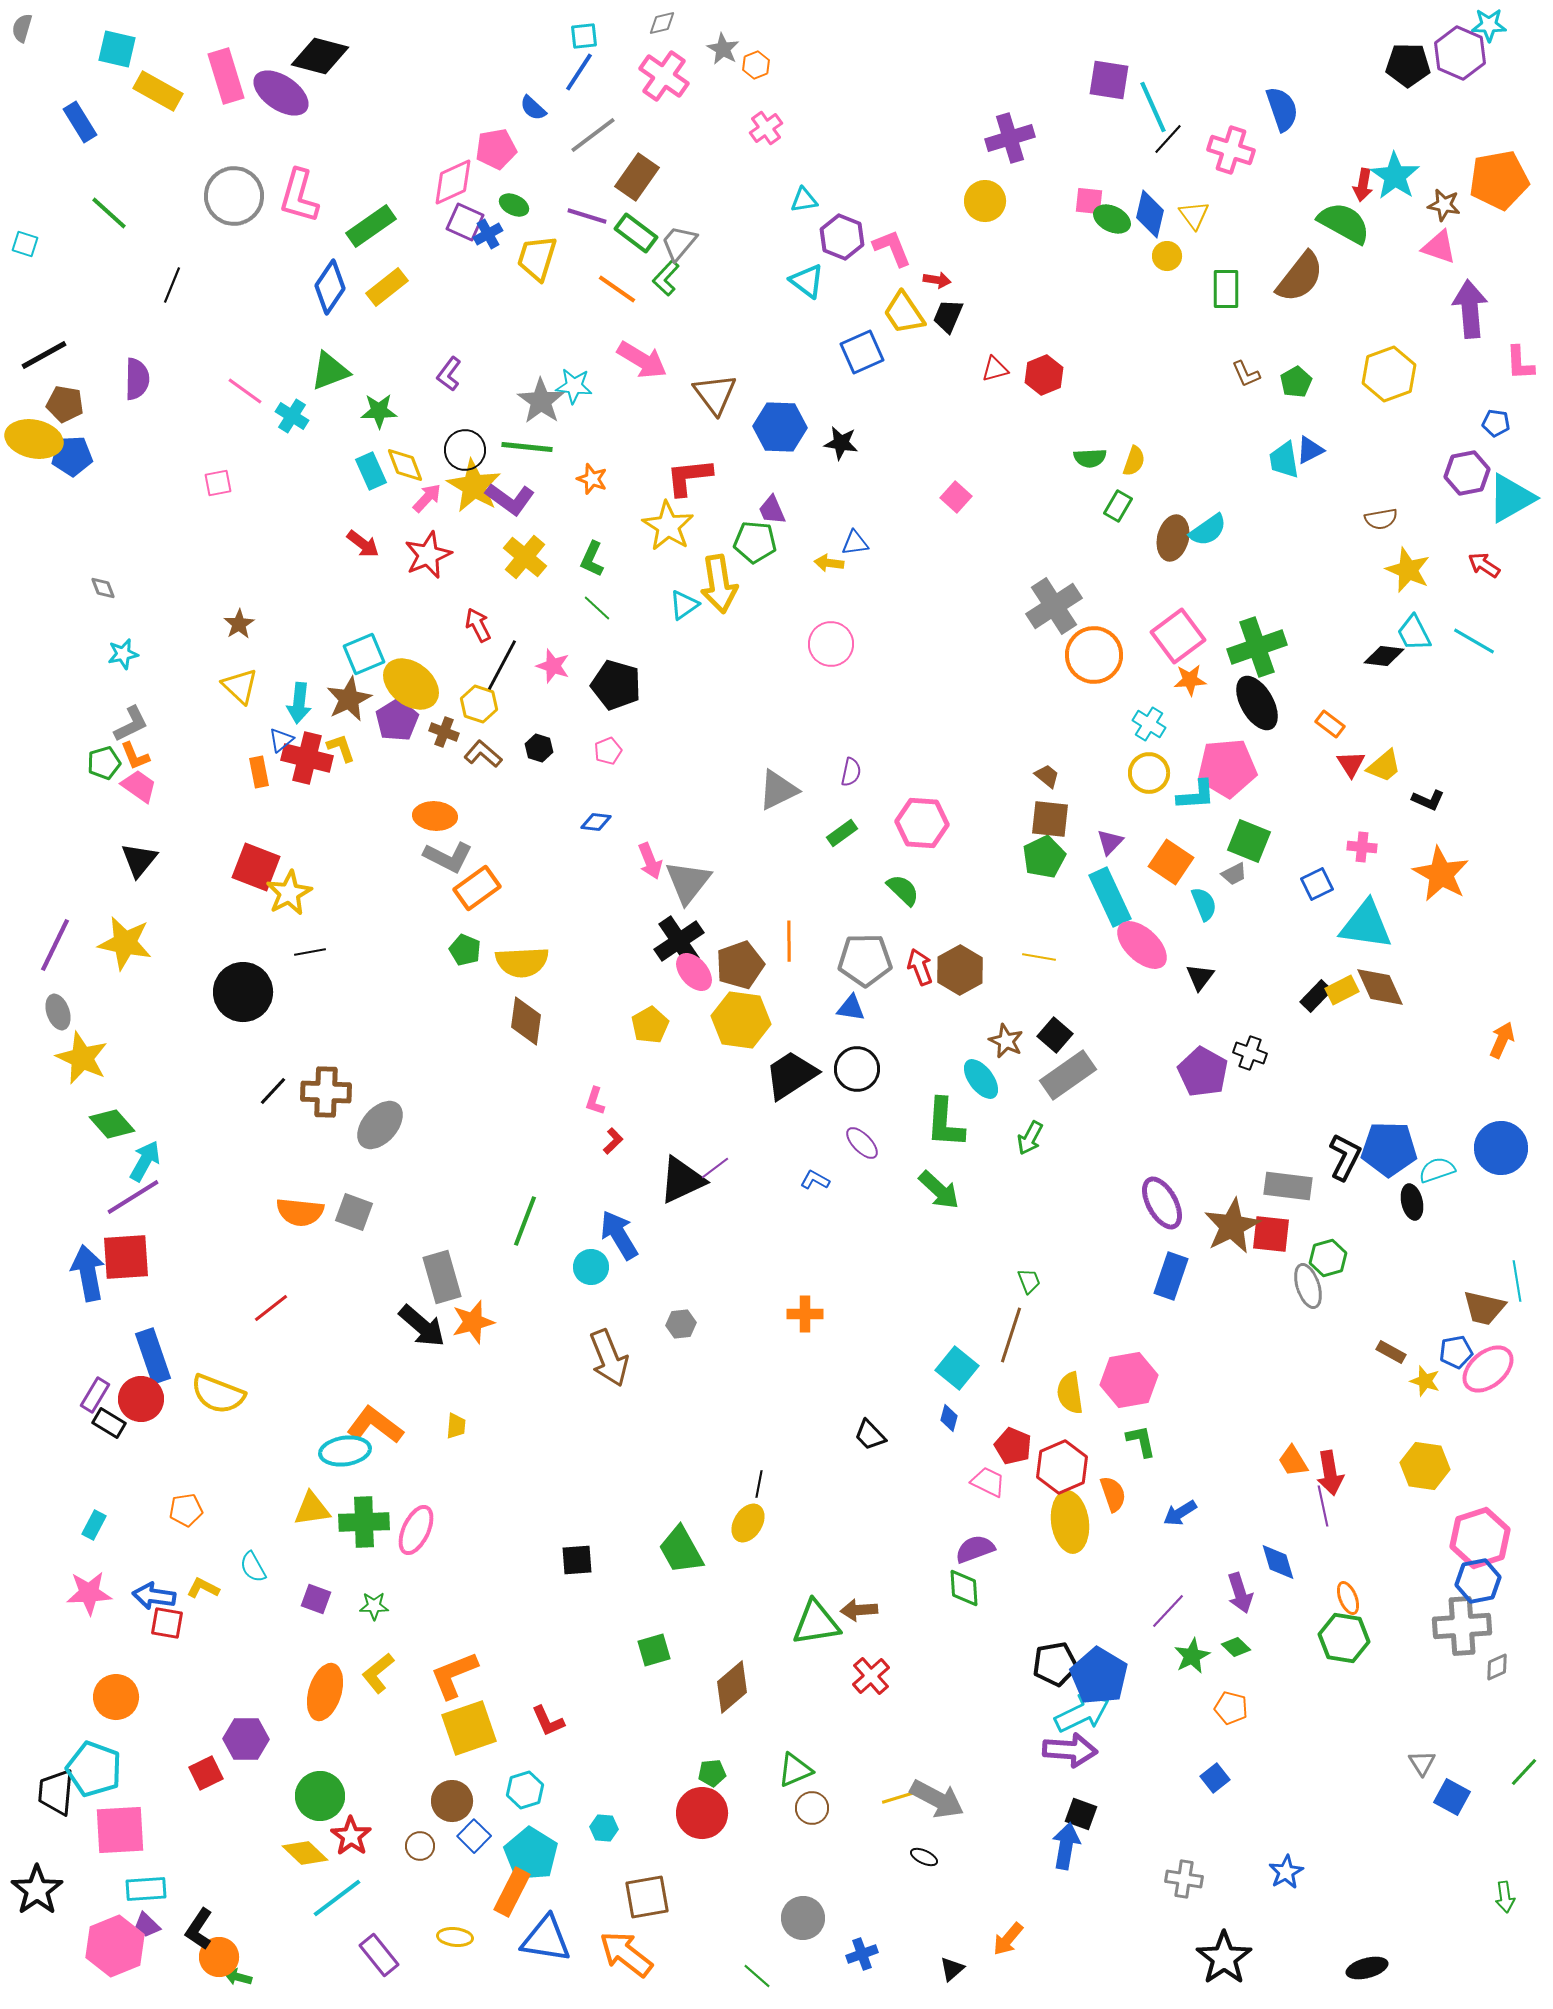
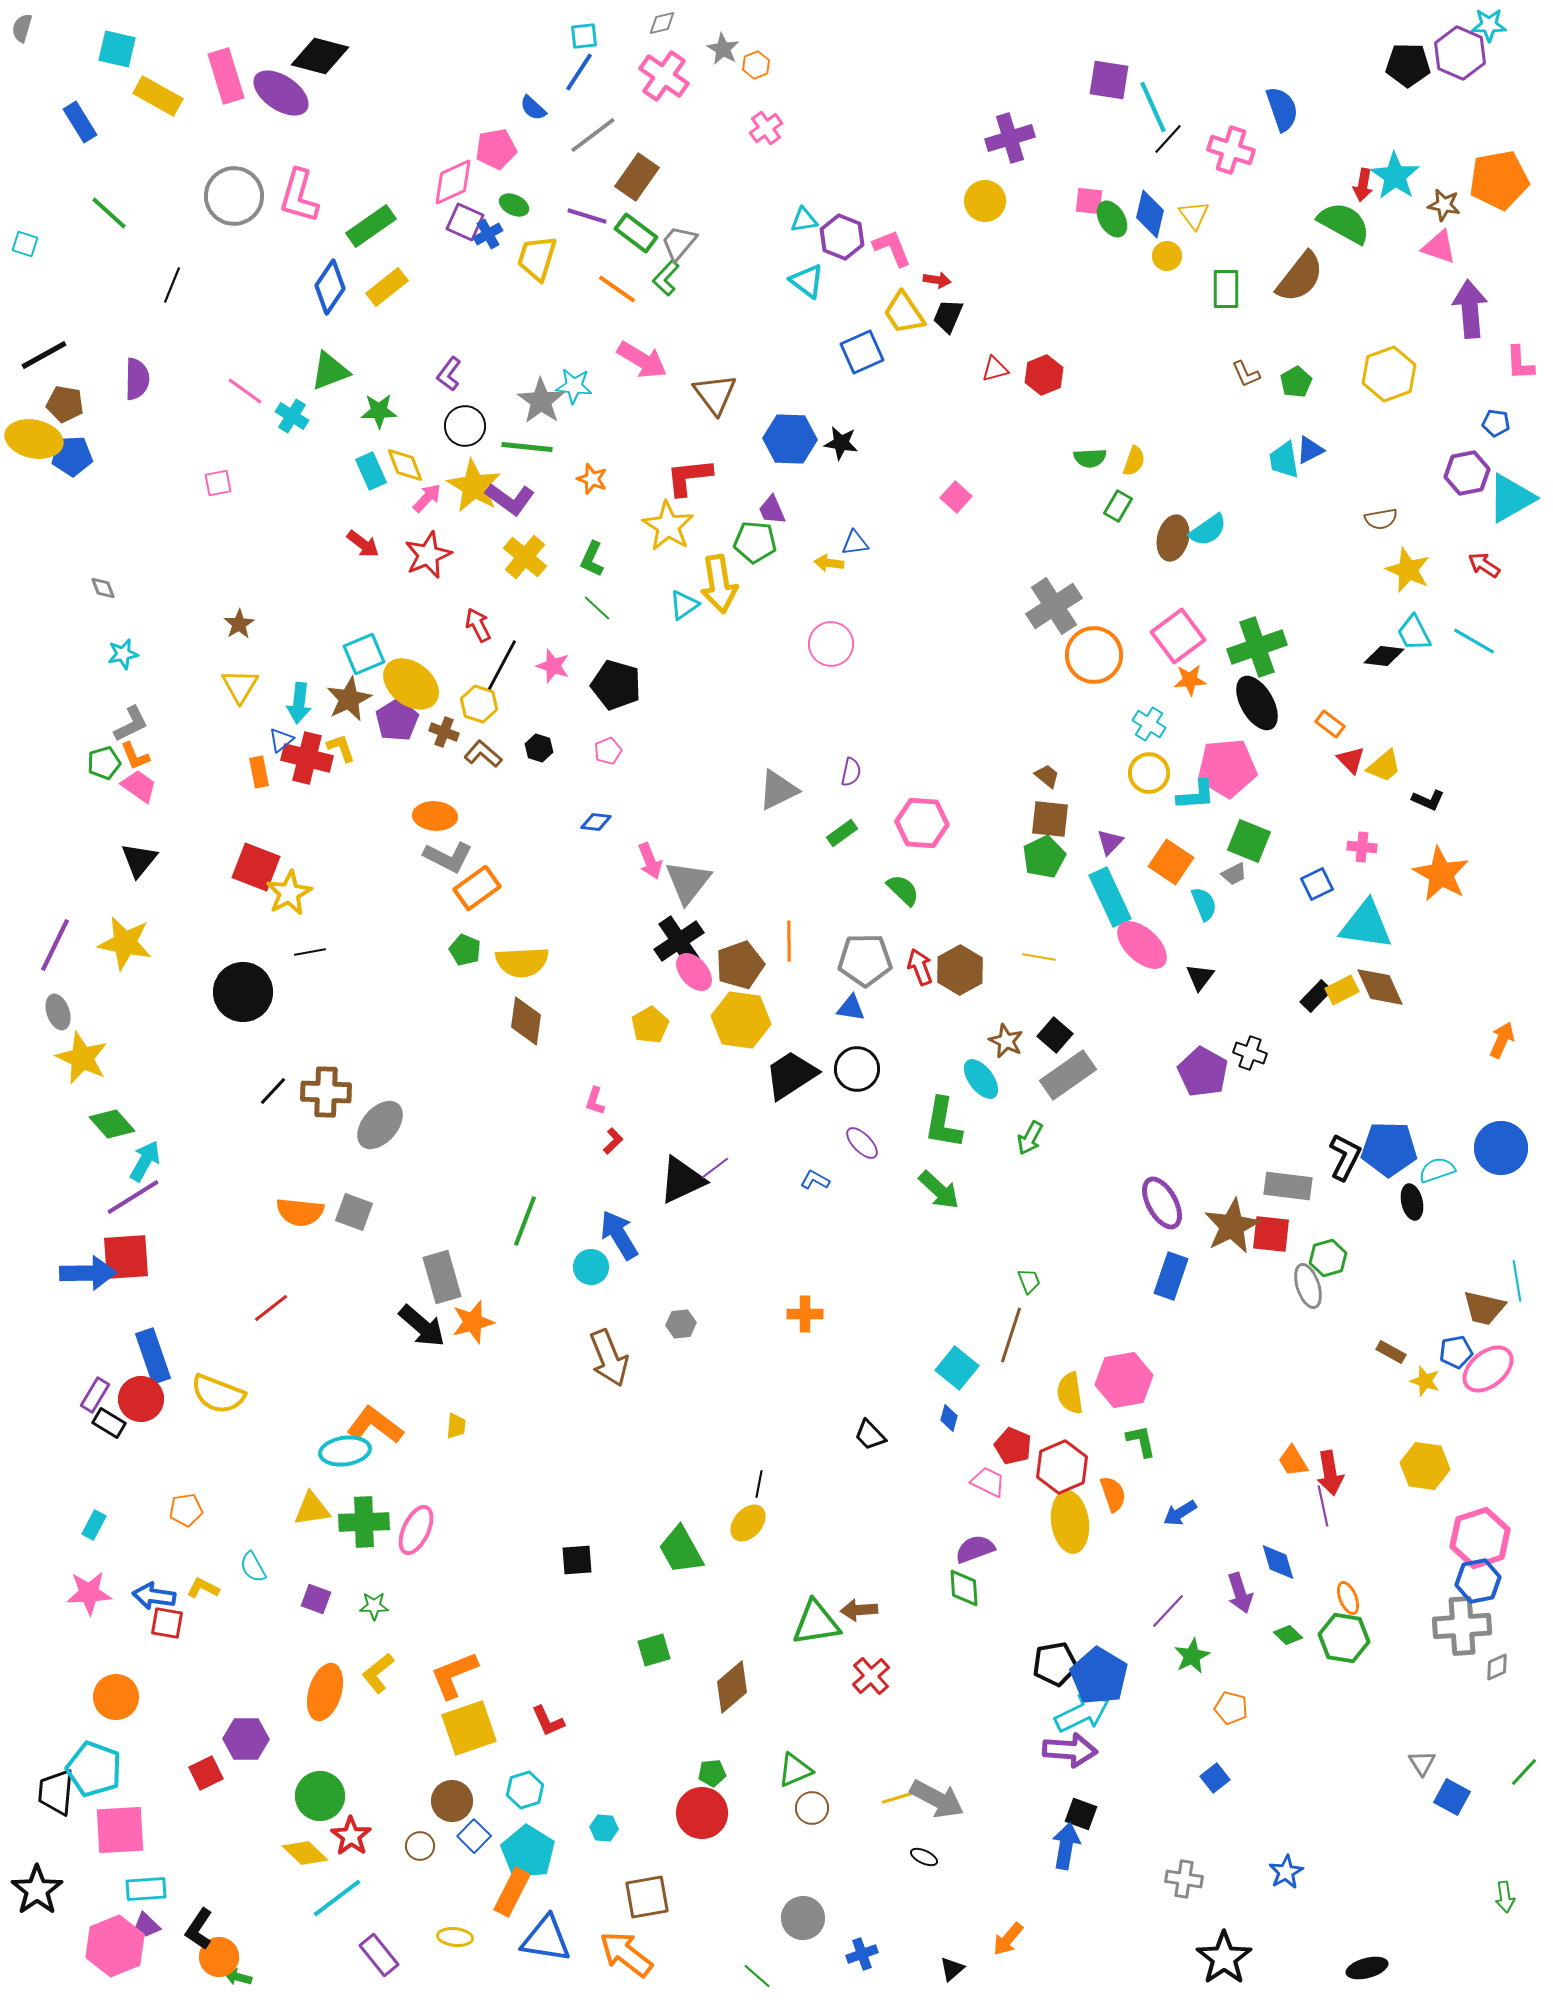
yellow rectangle at (158, 91): moved 5 px down
cyan triangle at (804, 200): moved 20 px down
green ellipse at (1112, 219): rotated 33 degrees clockwise
blue hexagon at (780, 427): moved 10 px right, 12 px down
black circle at (465, 450): moved 24 px up
yellow triangle at (240, 686): rotated 18 degrees clockwise
red triangle at (1351, 764): moved 4 px up; rotated 12 degrees counterclockwise
green L-shape at (945, 1123): moved 2 px left; rotated 6 degrees clockwise
blue arrow at (88, 1273): rotated 100 degrees clockwise
pink hexagon at (1129, 1380): moved 5 px left
yellow ellipse at (748, 1523): rotated 9 degrees clockwise
green diamond at (1236, 1647): moved 52 px right, 12 px up
cyan pentagon at (531, 1854): moved 3 px left, 2 px up
